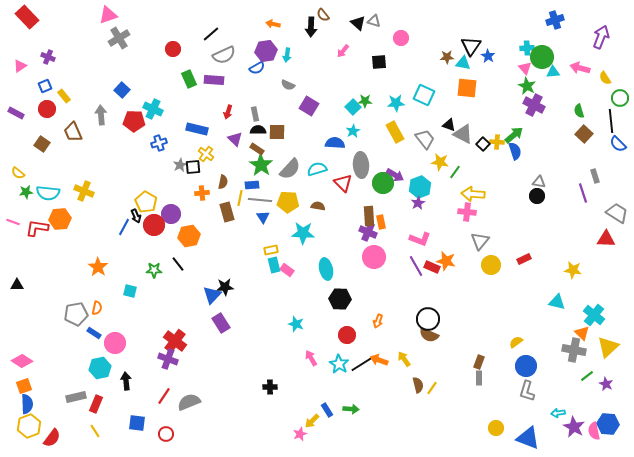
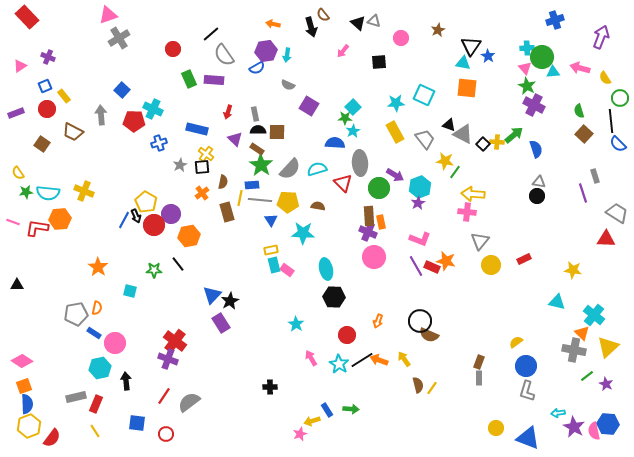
black arrow at (311, 27): rotated 18 degrees counterclockwise
gray semicircle at (224, 55): rotated 80 degrees clockwise
brown star at (447, 57): moved 9 px left, 27 px up; rotated 24 degrees counterclockwise
green star at (365, 101): moved 20 px left, 17 px down
purple rectangle at (16, 113): rotated 49 degrees counterclockwise
brown trapezoid at (73, 132): rotated 40 degrees counterclockwise
blue semicircle at (515, 151): moved 21 px right, 2 px up
yellow star at (440, 162): moved 5 px right, 1 px up
gray ellipse at (361, 165): moved 1 px left, 2 px up
black square at (193, 167): moved 9 px right
yellow semicircle at (18, 173): rotated 16 degrees clockwise
green circle at (383, 183): moved 4 px left, 5 px down
orange cross at (202, 193): rotated 32 degrees counterclockwise
blue triangle at (263, 217): moved 8 px right, 3 px down
blue line at (124, 227): moved 7 px up
black star at (225, 287): moved 5 px right, 14 px down; rotated 24 degrees counterclockwise
black hexagon at (340, 299): moved 6 px left, 2 px up
black circle at (428, 319): moved 8 px left, 2 px down
cyan star at (296, 324): rotated 14 degrees clockwise
black line at (362, 364): moved 4 px up
gray semicircle at (189, 402): rotated 15 degrees counterclockwise
yellow arrow at (312, 421): rotated 28 degrees clockwise
